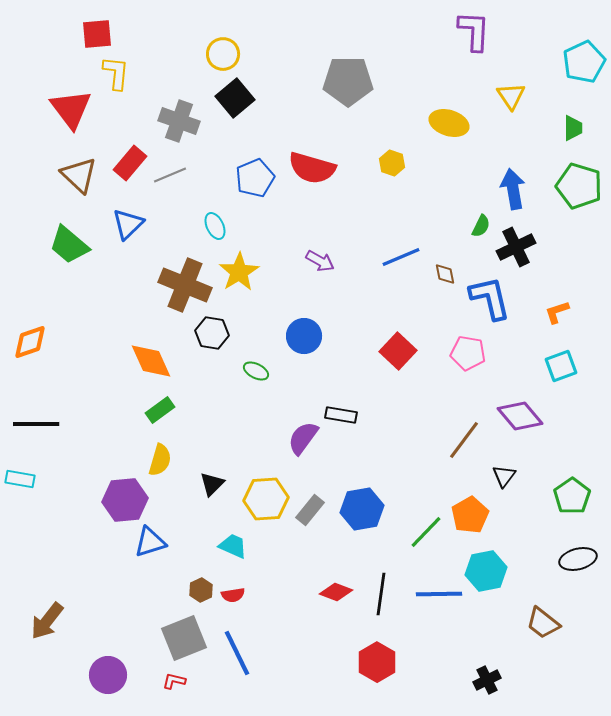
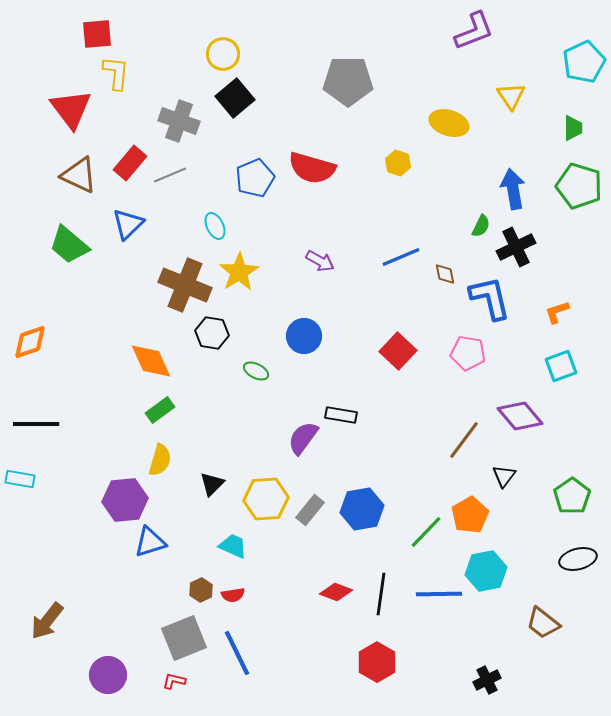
purple L-shape at (474, 31): rotated 66 degrees clockwise
yellow hexagon at (392, 163): moved 6 px right
brown triangle at (79, 175): rotated 18 degrees counterclockwise
